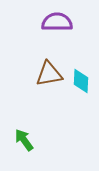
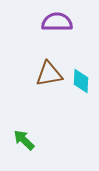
green arrow: rotated 10 degrees counterclockwise
